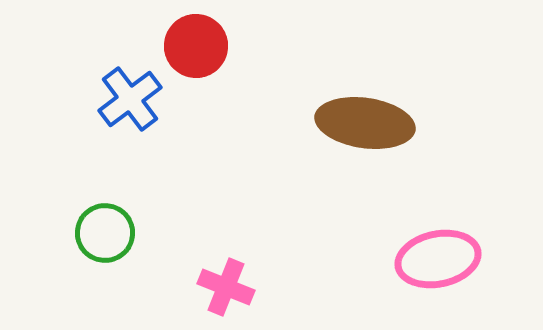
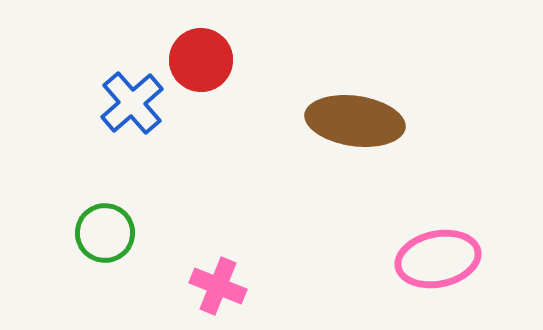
red circle: moved 5 px right, 14 px down
blue cross: moved 2 px right, 4 px down; rotated 4 degrees counterclockwise
brown ellipse: moved 10 px left, 2 px up
pink cross: moved 8 px left, 1 px up
